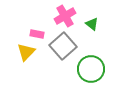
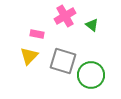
green triangle: moved 1 px down
gray square: moved 15 px down; rotated 32 degrees counterclockwise
yellow triangle: moved 3 px right, 4 px down
green circle: moved 6 px down
